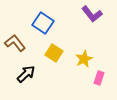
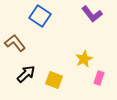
blue square: moved 3 px left, 7 px up
yellow square: moved 27 px down; rotated 12 degrees counterclockwise
